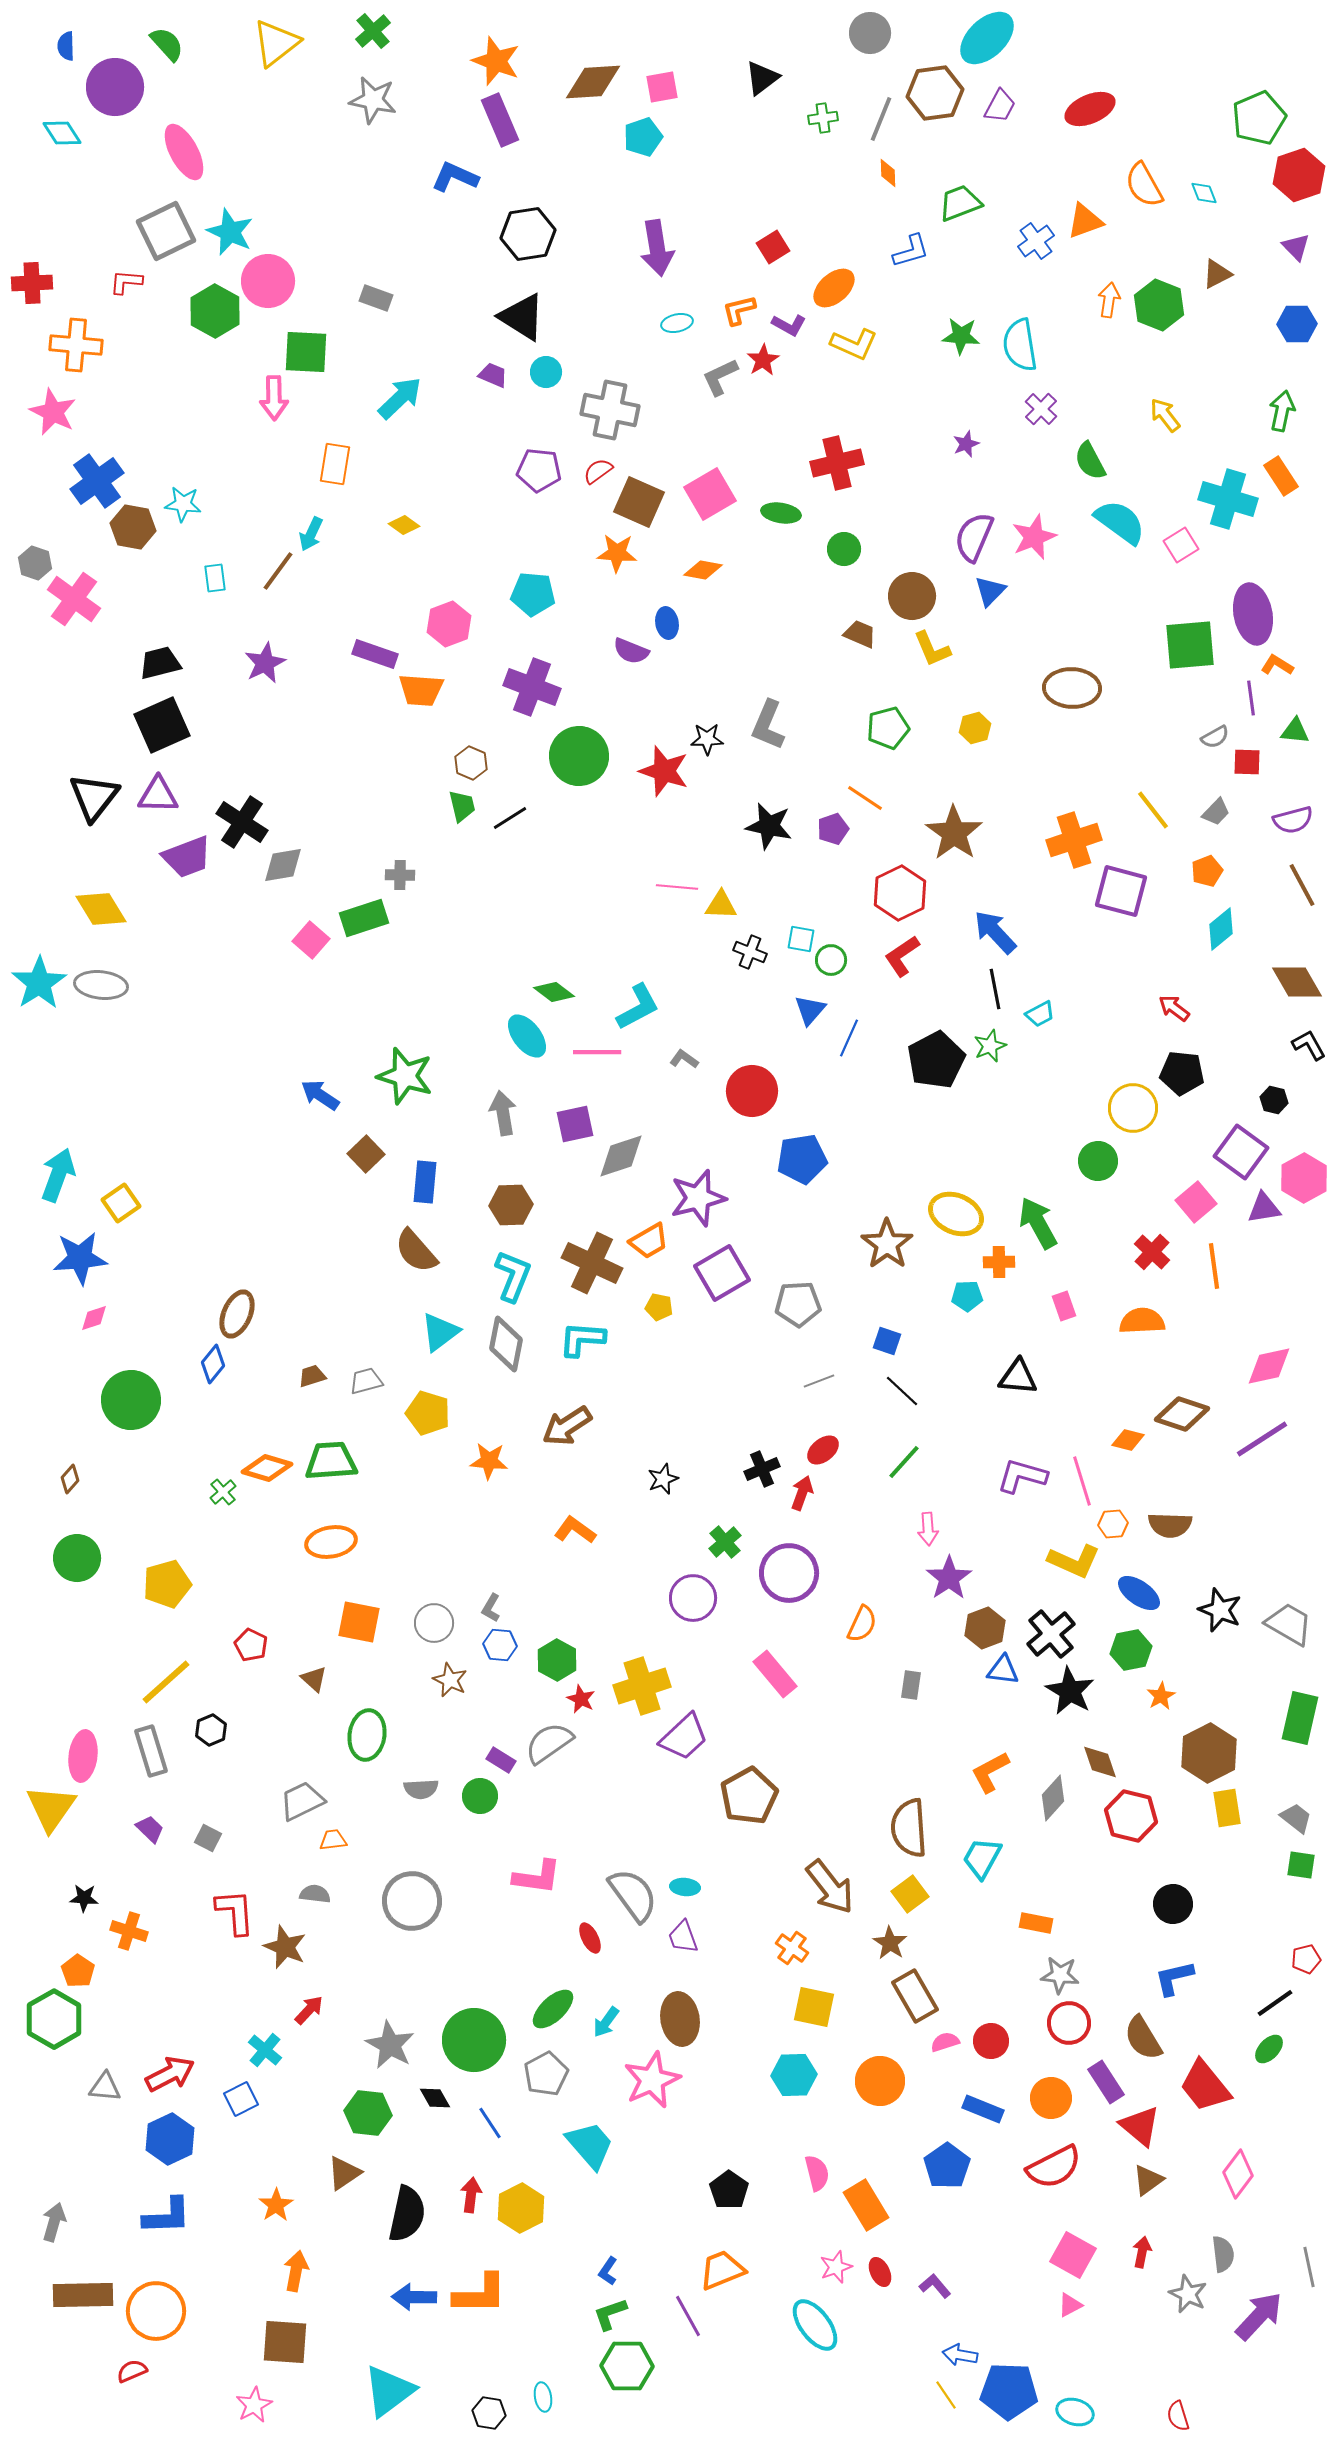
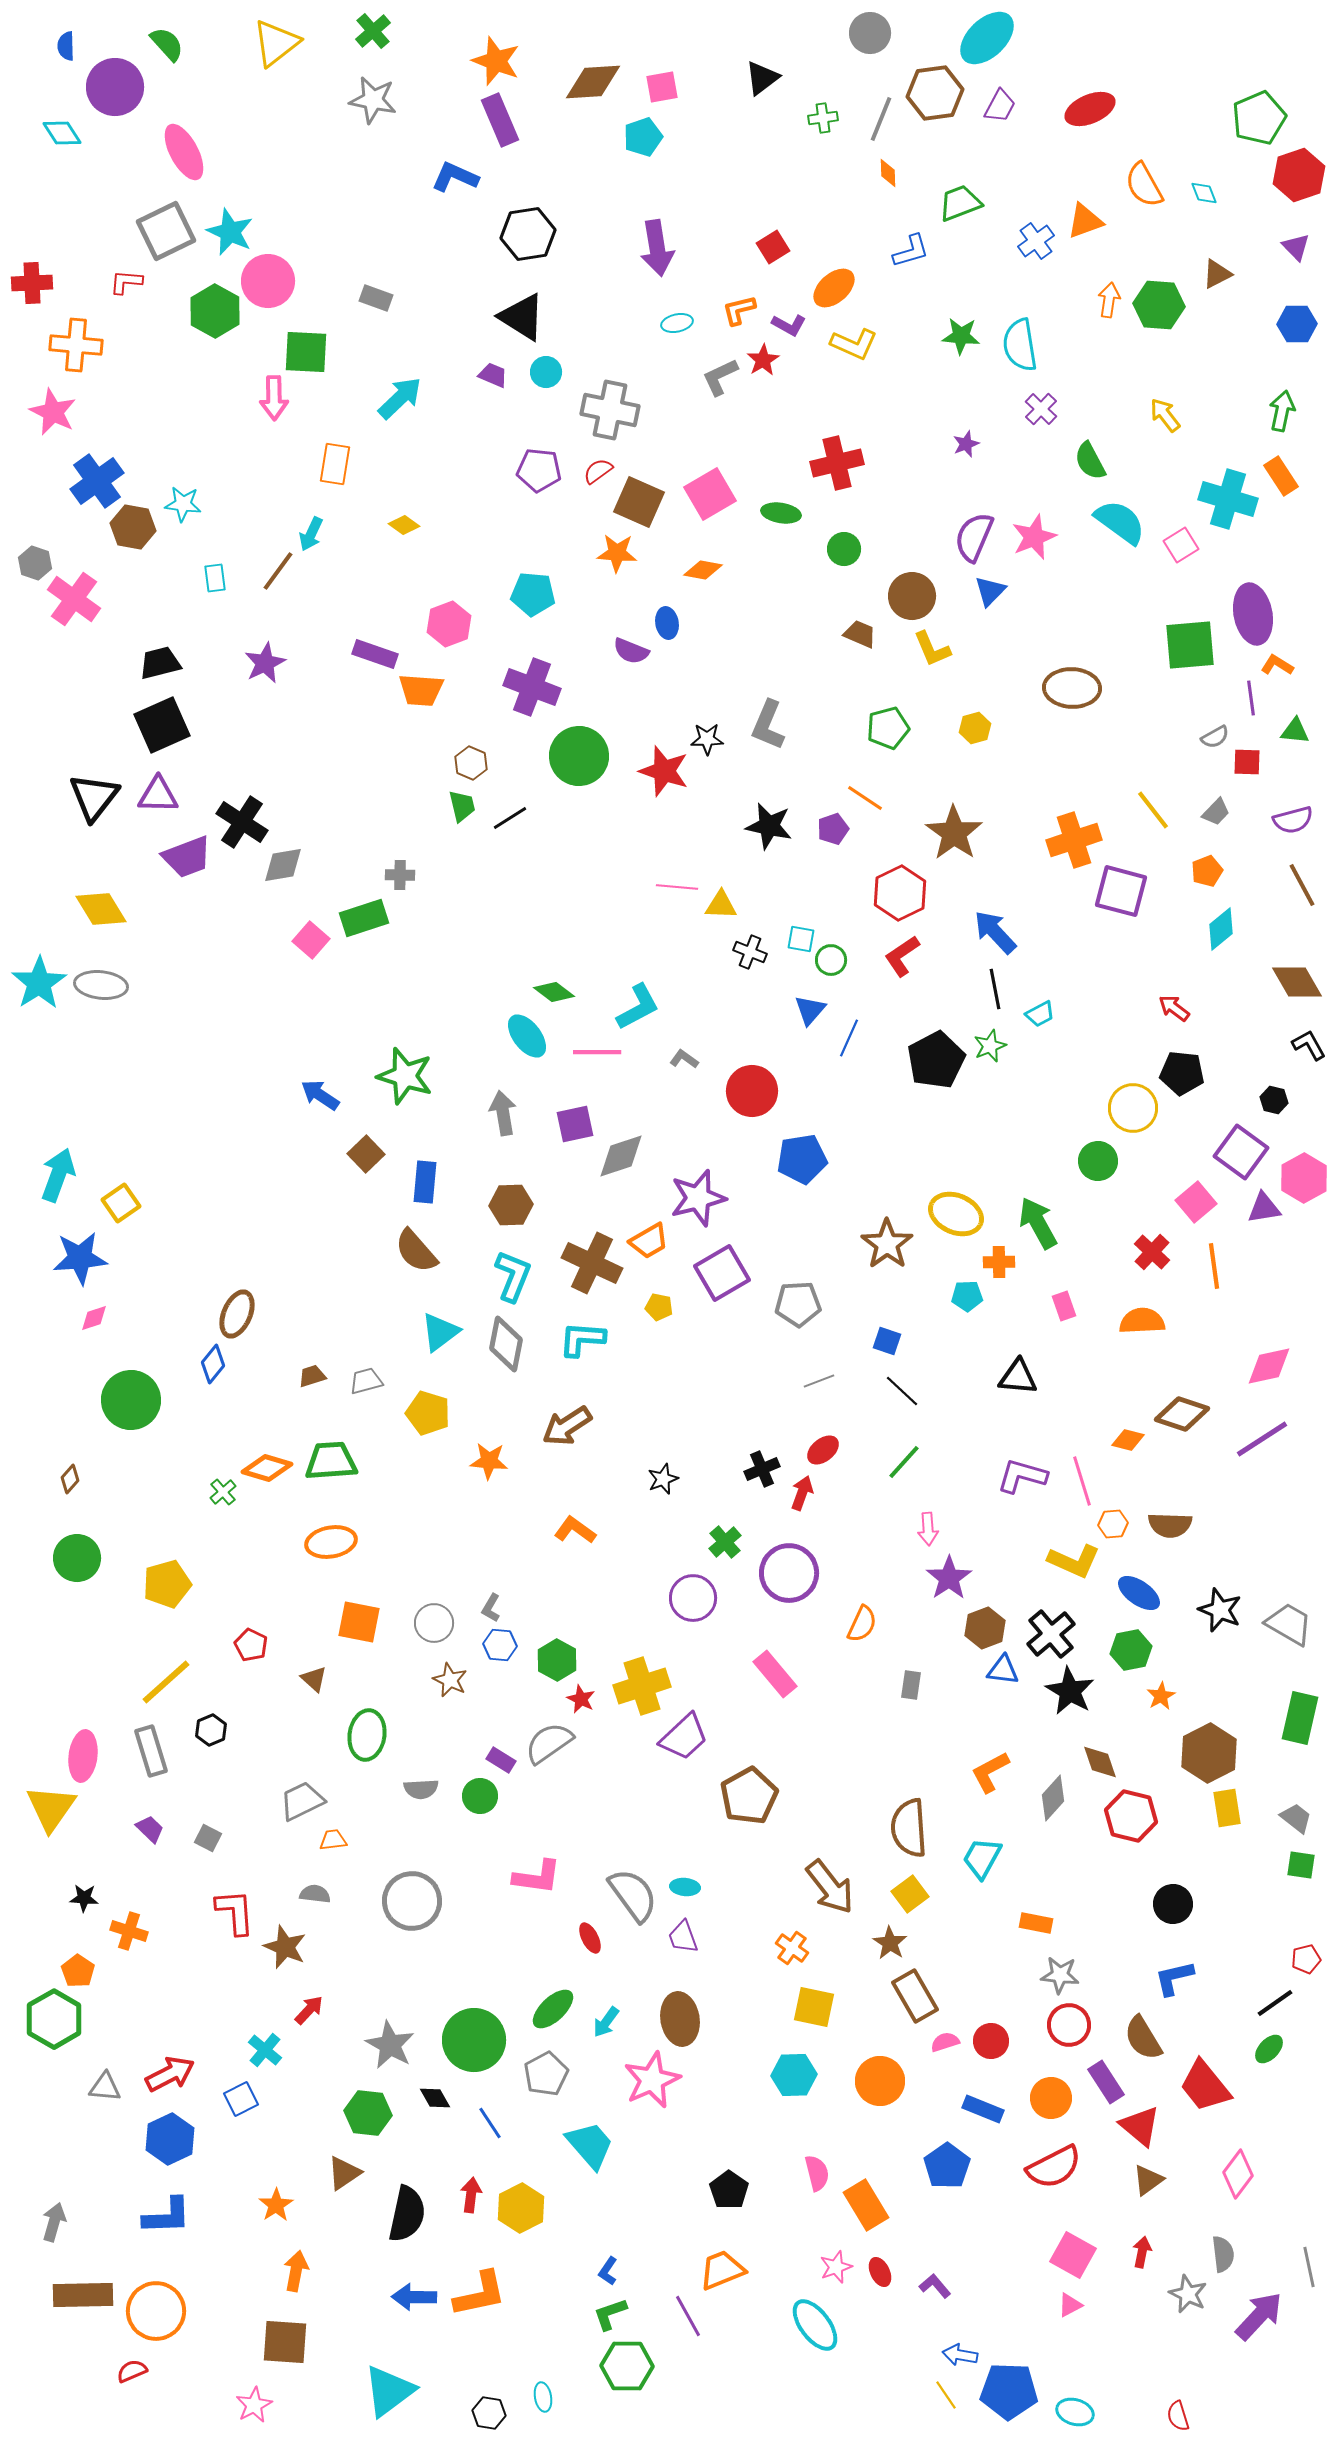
green hexagon at (1159, 305): rotated 18 degrees counterclockwise
red circle at (1069, 2023): moved 2 px down
orange L-shape at (480, 2294): rotated 12 degrees counterclockwise
